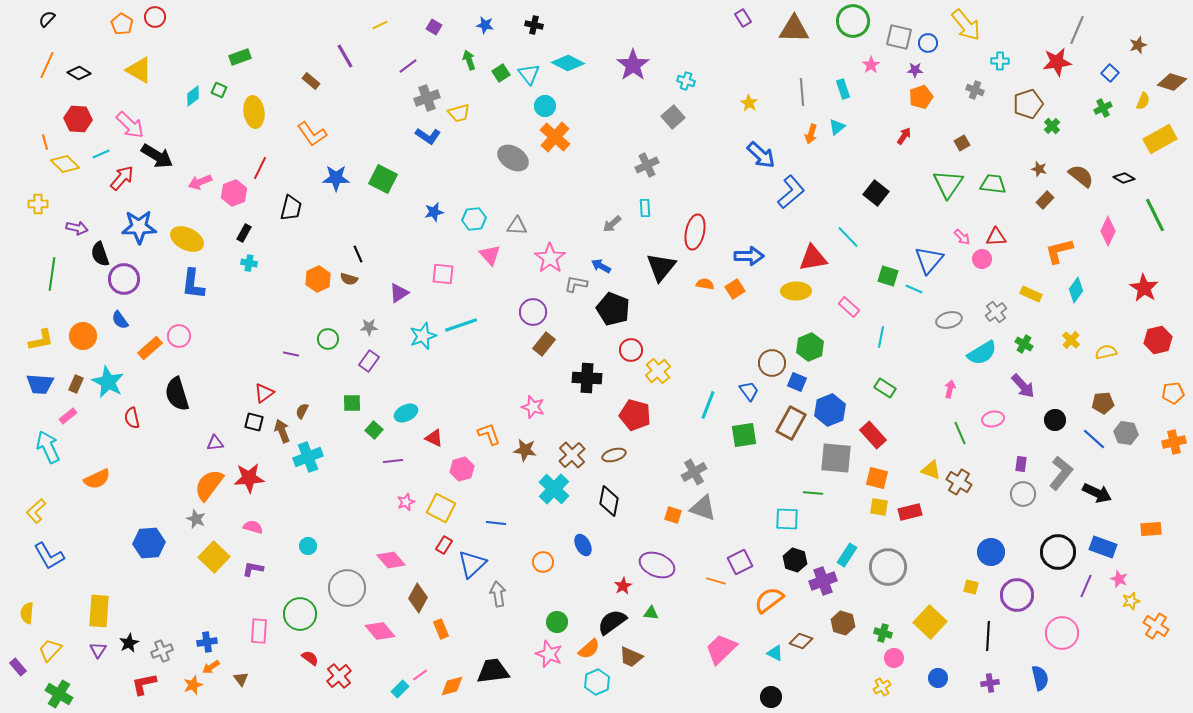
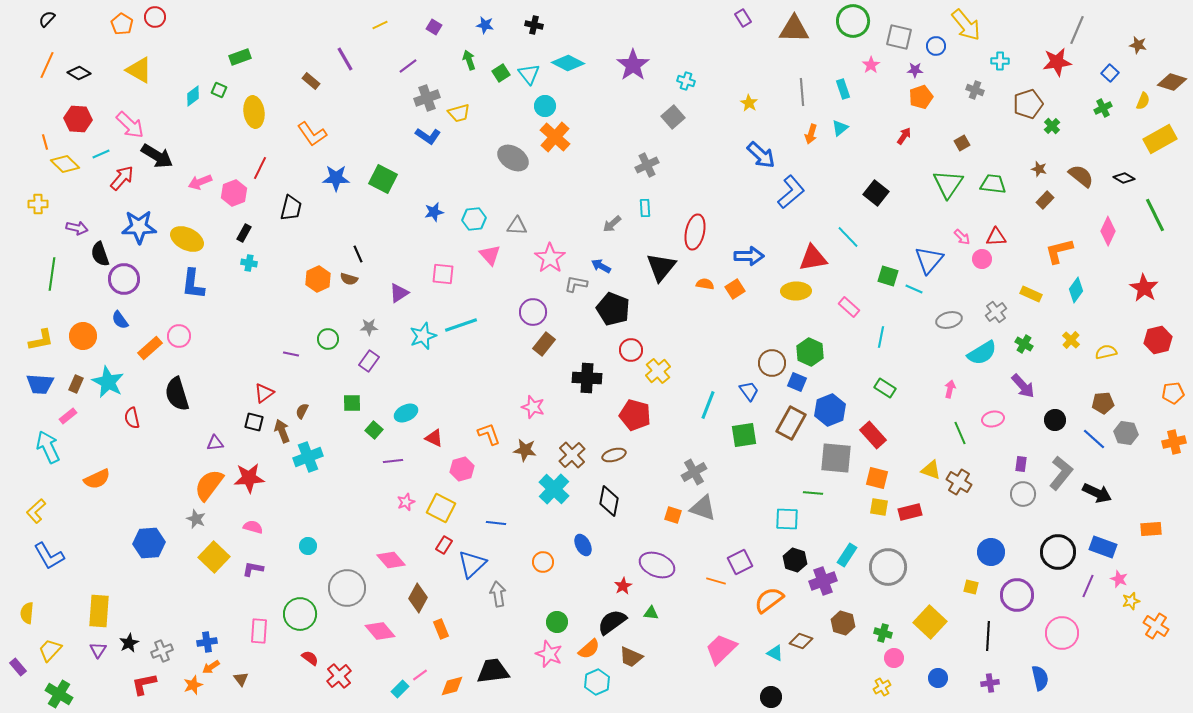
blue circle at (928, 43): moved 8 px right, 3 px down
brown star at (1138, 45): rotated 30 degrees clockwise
purple line at (345, 56): moved 3 px down
cyan triangle at (837, 127): moved 3 px right, 1 px down
green hexagon at (810, 347): moved 5 px down; rotated 12 degrees counterclockwise
purple line at (1086, 586): moved 2 px right
